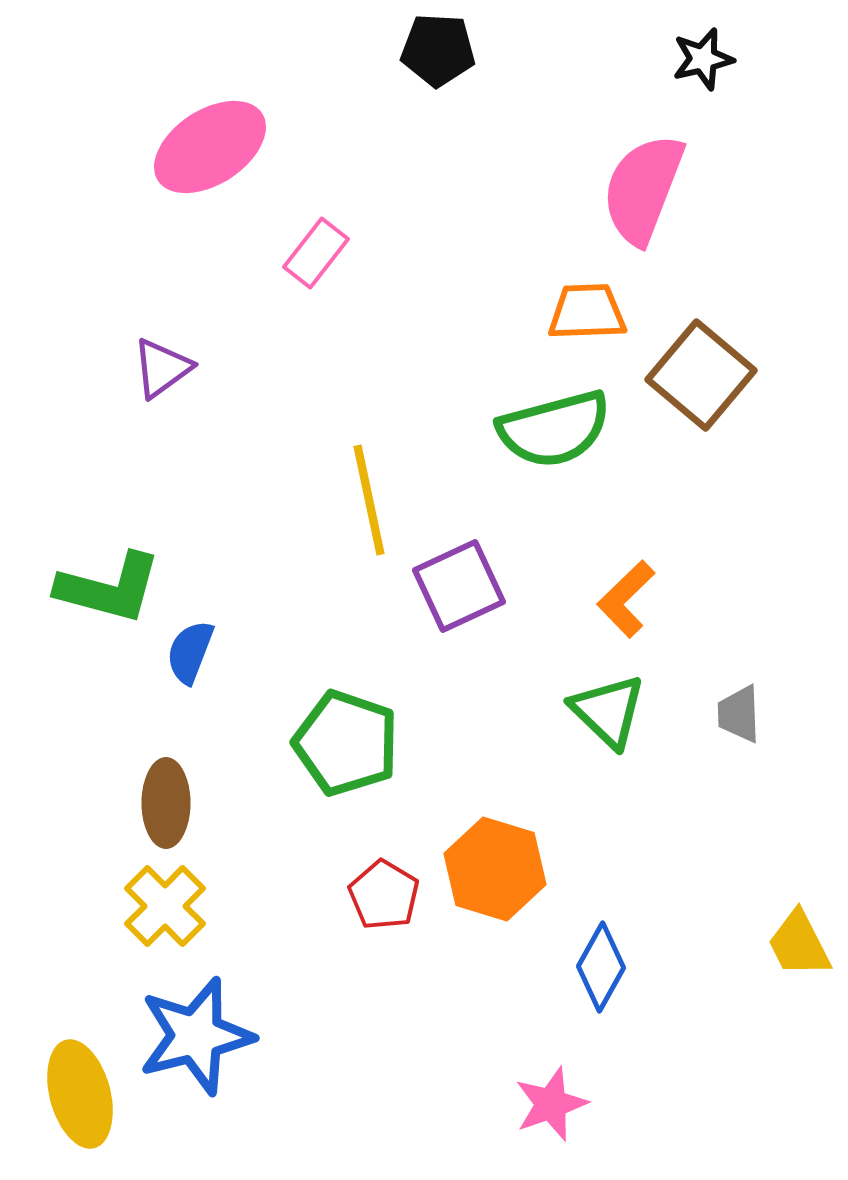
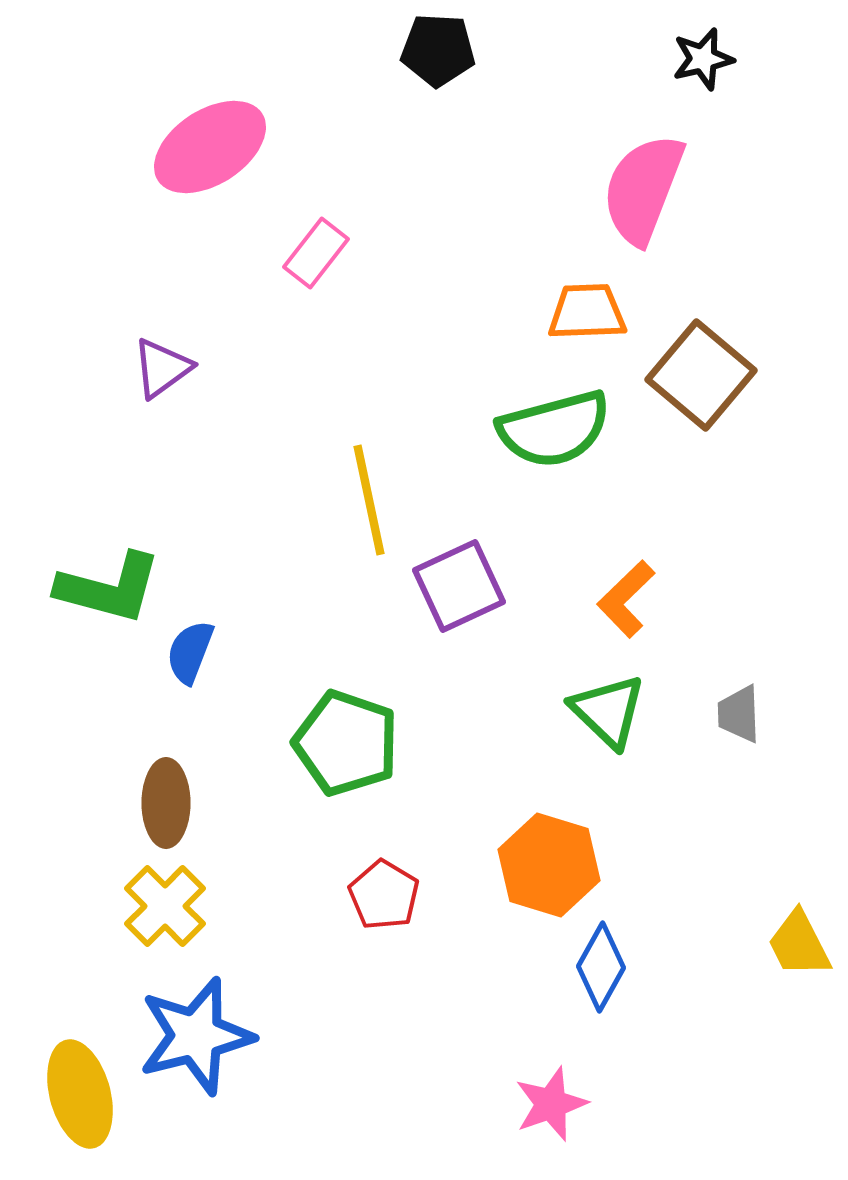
orange hexagon: moved 54 px right, 4 px up
